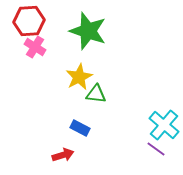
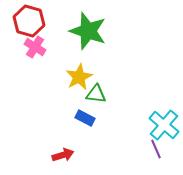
red hexagon: rotated 20 degrees clockwise
blue rectangle: moved 5 px right, 10 px up
purple line: rotated 30 degrees clockwise
